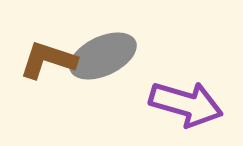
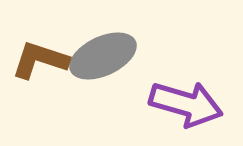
brown L-shape: moved 8 px left
